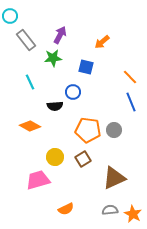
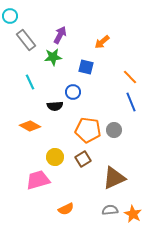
green star: moved 1 px up
